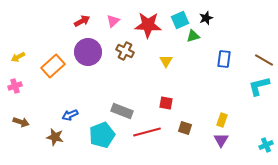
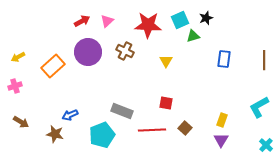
pink triangle: moved 6 px left
brown line: rotated 60 degrees clockwise
cyan L-shape: moved 21 px down; rotated 15 degrees counterclockwise
brown arrow: rotated 14 degrees clockwise
brown square: rotated 24 degrees clockwise
red line: moved 5 px right, 2 px up; rotated 12 degrees clockwise
brown star: moved 3 px up
cyan cross: rotated 24 degrees counterclockwise
